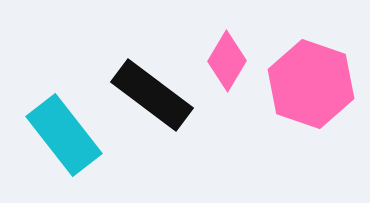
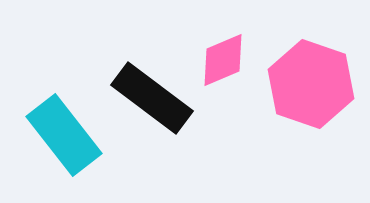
pink diamond: moved 4 px left, 1 px up; rotated 36 degrees clockwise
black rectangle: moved 3 px down
